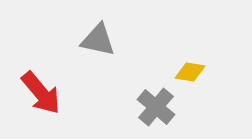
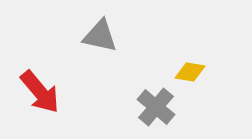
gray triangle: moved 2 px right, 4 px up
red arrow: moved 1 px left, 1 px up
